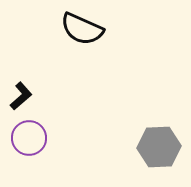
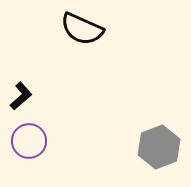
purple circle: moved 3 px down
gray hexagon: rotated 18 degrees counterclockwise
